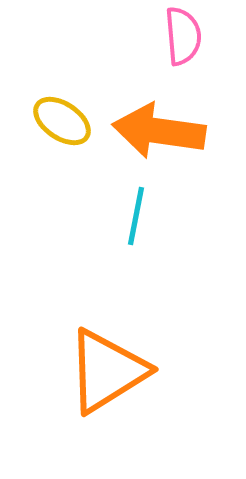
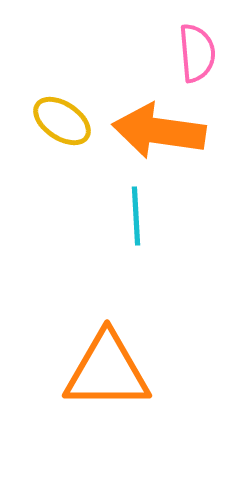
pink semicircle: moved 14 px right, 17 px down
cyan line: rotated 14 degrees counterclockwise
orange triangle: rotated 32 degrees clockwise
